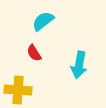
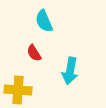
cyan semicircle: moved 1 px right; rotated 75 degrees counterclockwise
cyan arrow: moved 9 px left, 6 px down
